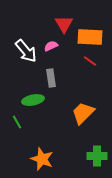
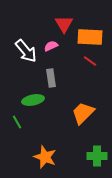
orange star: moved 3 px right, 2 px up
